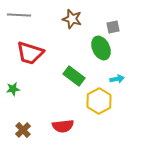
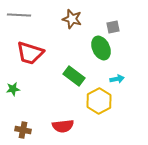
brown cross: rotated 35 degrees counterclockwise
